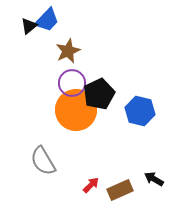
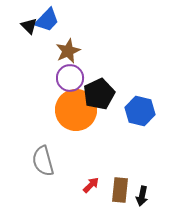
black triangle: rotated 36 degrees counterclockwise
purple circle: moved 2 px left, 5 px up
gray semicircle: rotated 16 degrees clockwise
black arrow: moved 12 px left, 17 px down; rotated 108 degrees counterclockwise
brown rectangle: rotated 60 degrees counterclockwise
